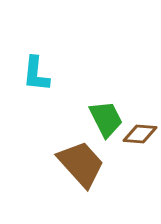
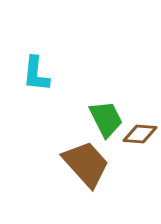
brown trapezoid: moved 5 px right
